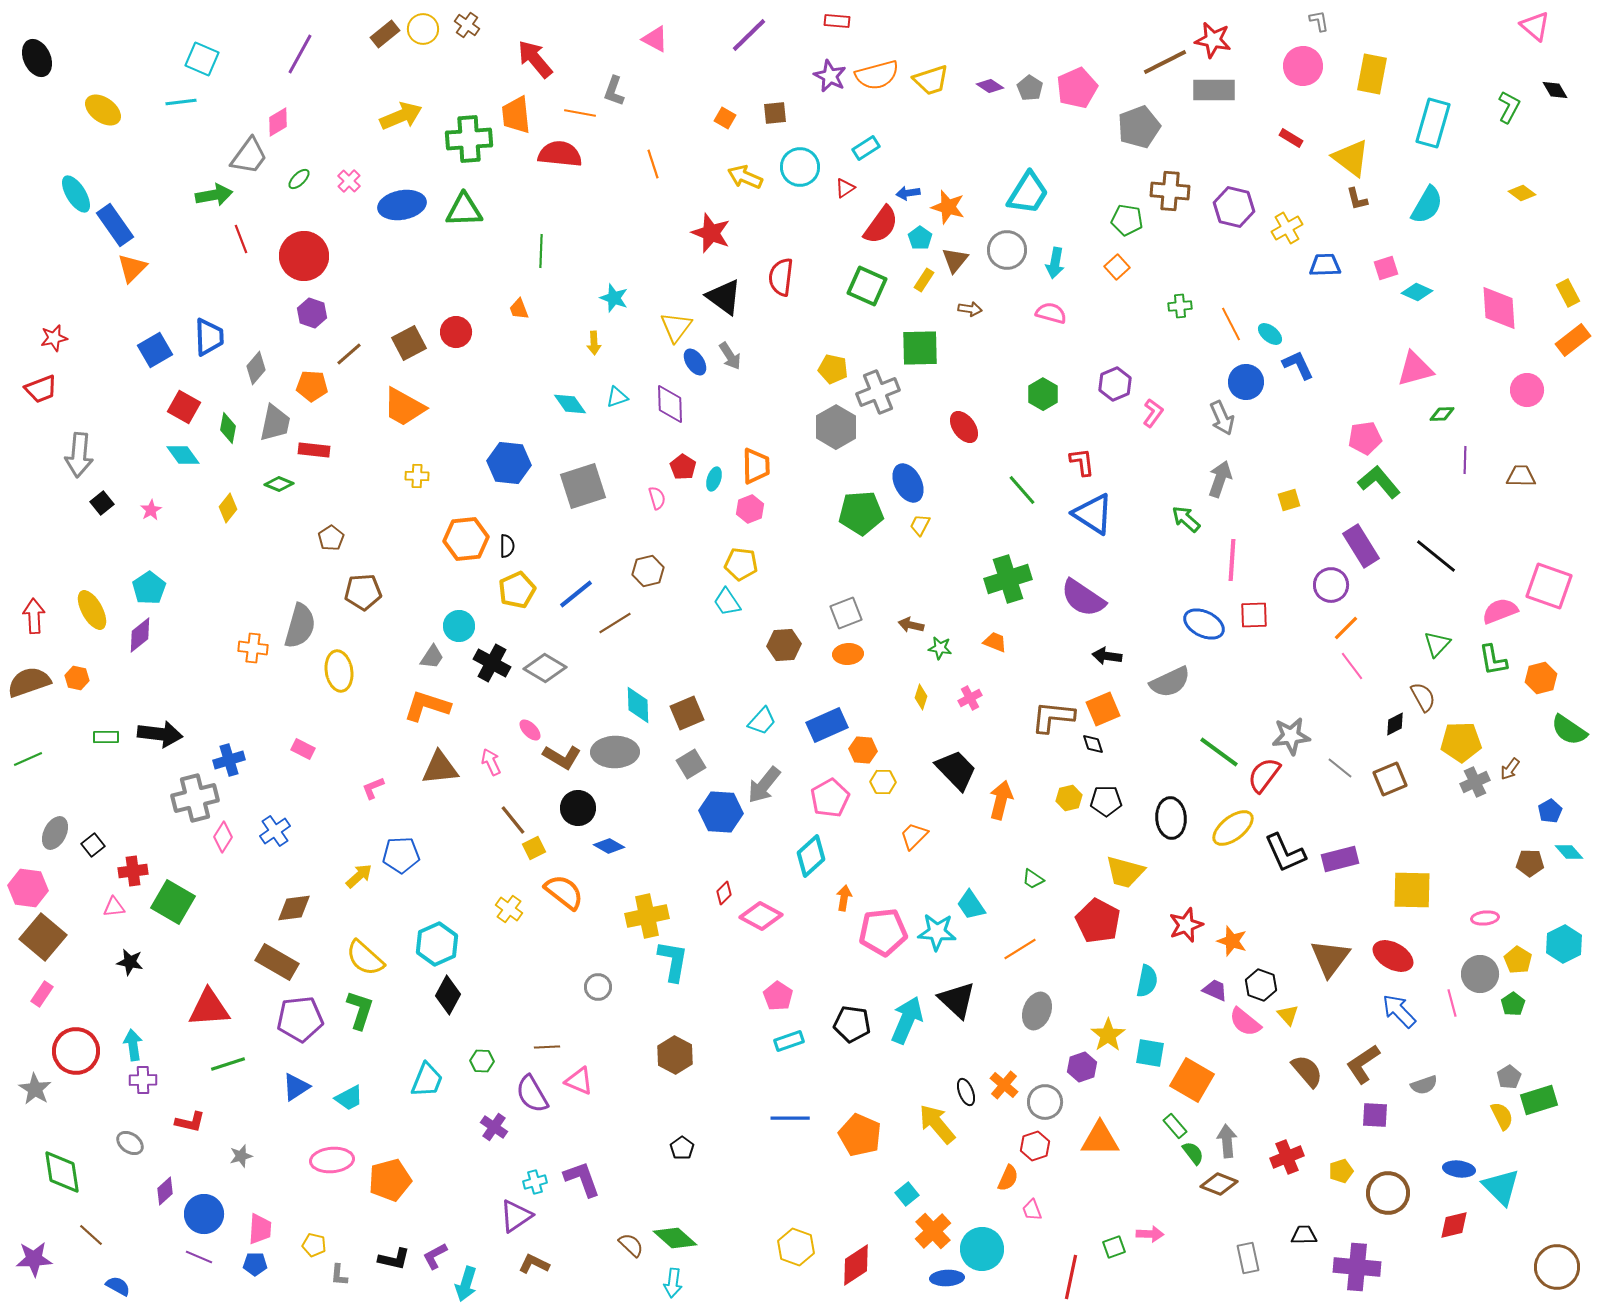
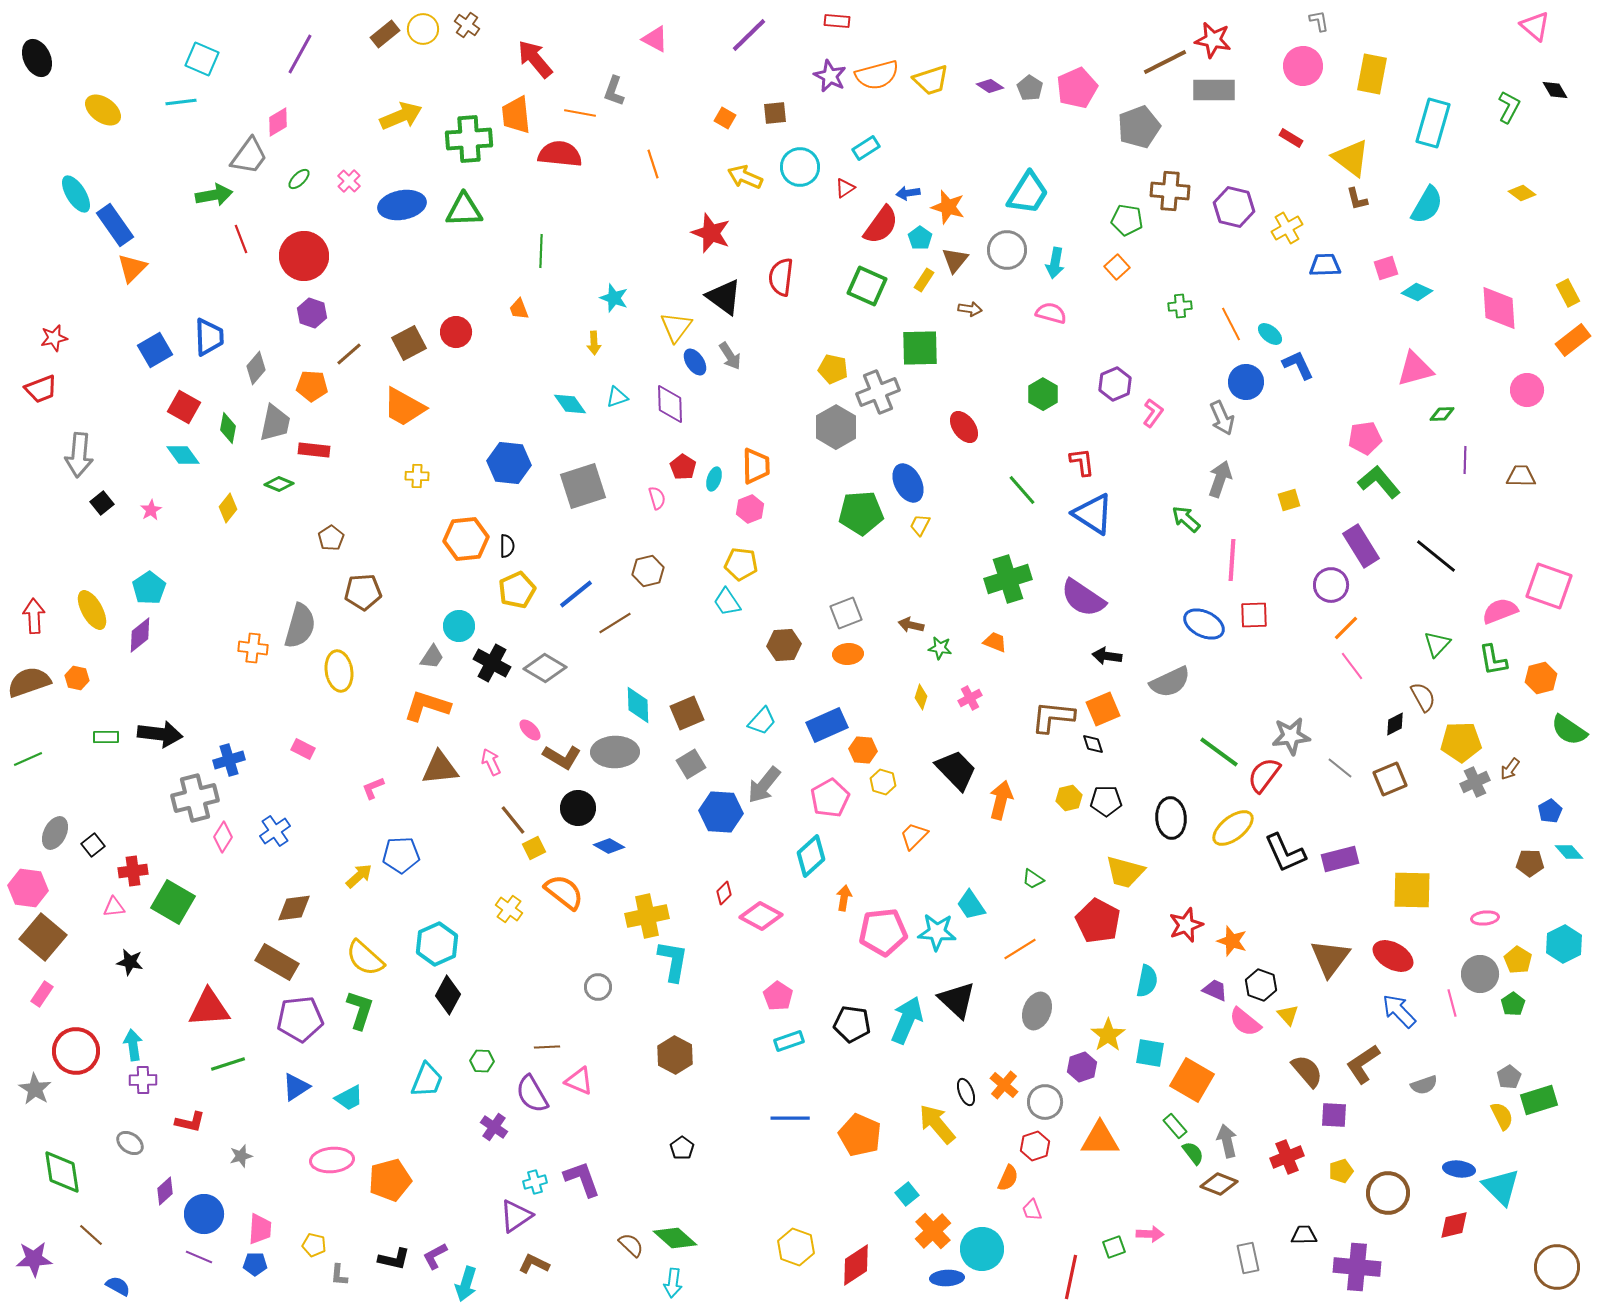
yellow hexagon at (883, 782): rotated 15 degrees clockwise
purple square at (1375, 1115): moved 41 px left
gray arrow at (1227, 1141): rotated 8 degrees counterclockwise
